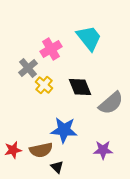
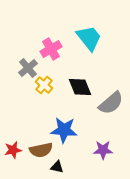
black triangle: rotated 32 degrees counterclockwise
